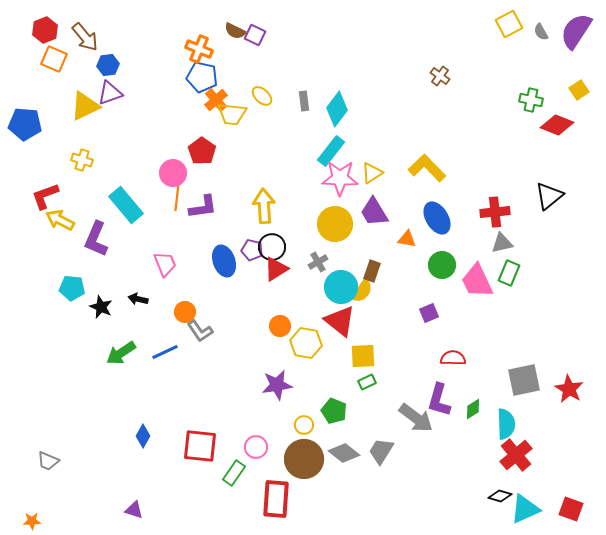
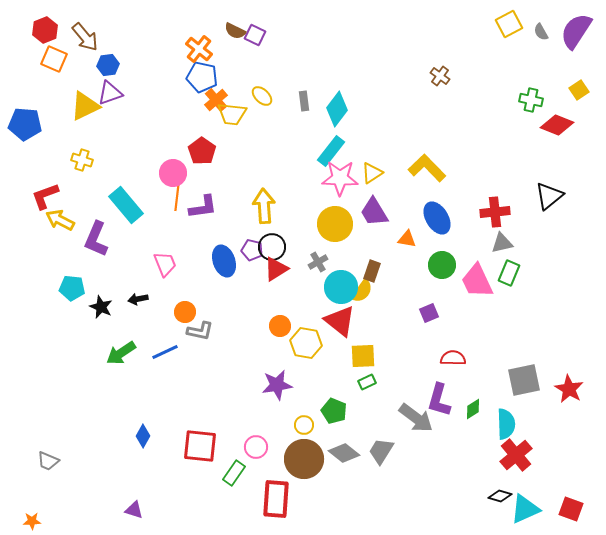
orange cross at (199, 49): rotated 16 degrees clockwise
black arrow at (138, 299): rotated 24 degrees counterclockwise
gray L-shape at (200, 331): rotated 44 degrees counterclockwise
